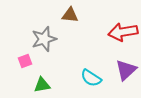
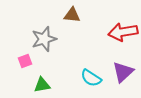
brown triangle: moved 2 px right
purple triangle: moved 3 px left, 2 px down
